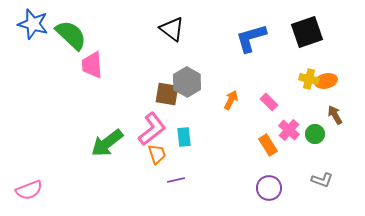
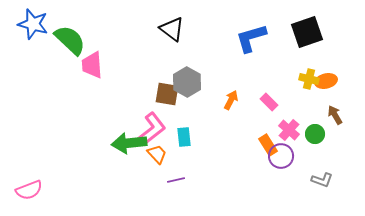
green semicircle: moved 1 px left, 5 px down
green arrow: moved 22 px right; rotated 32 degrees clockwise
orange trapezoid: rotated 25 degrees counterclockwise
purple circle: moved 12 px right, 32 px up
